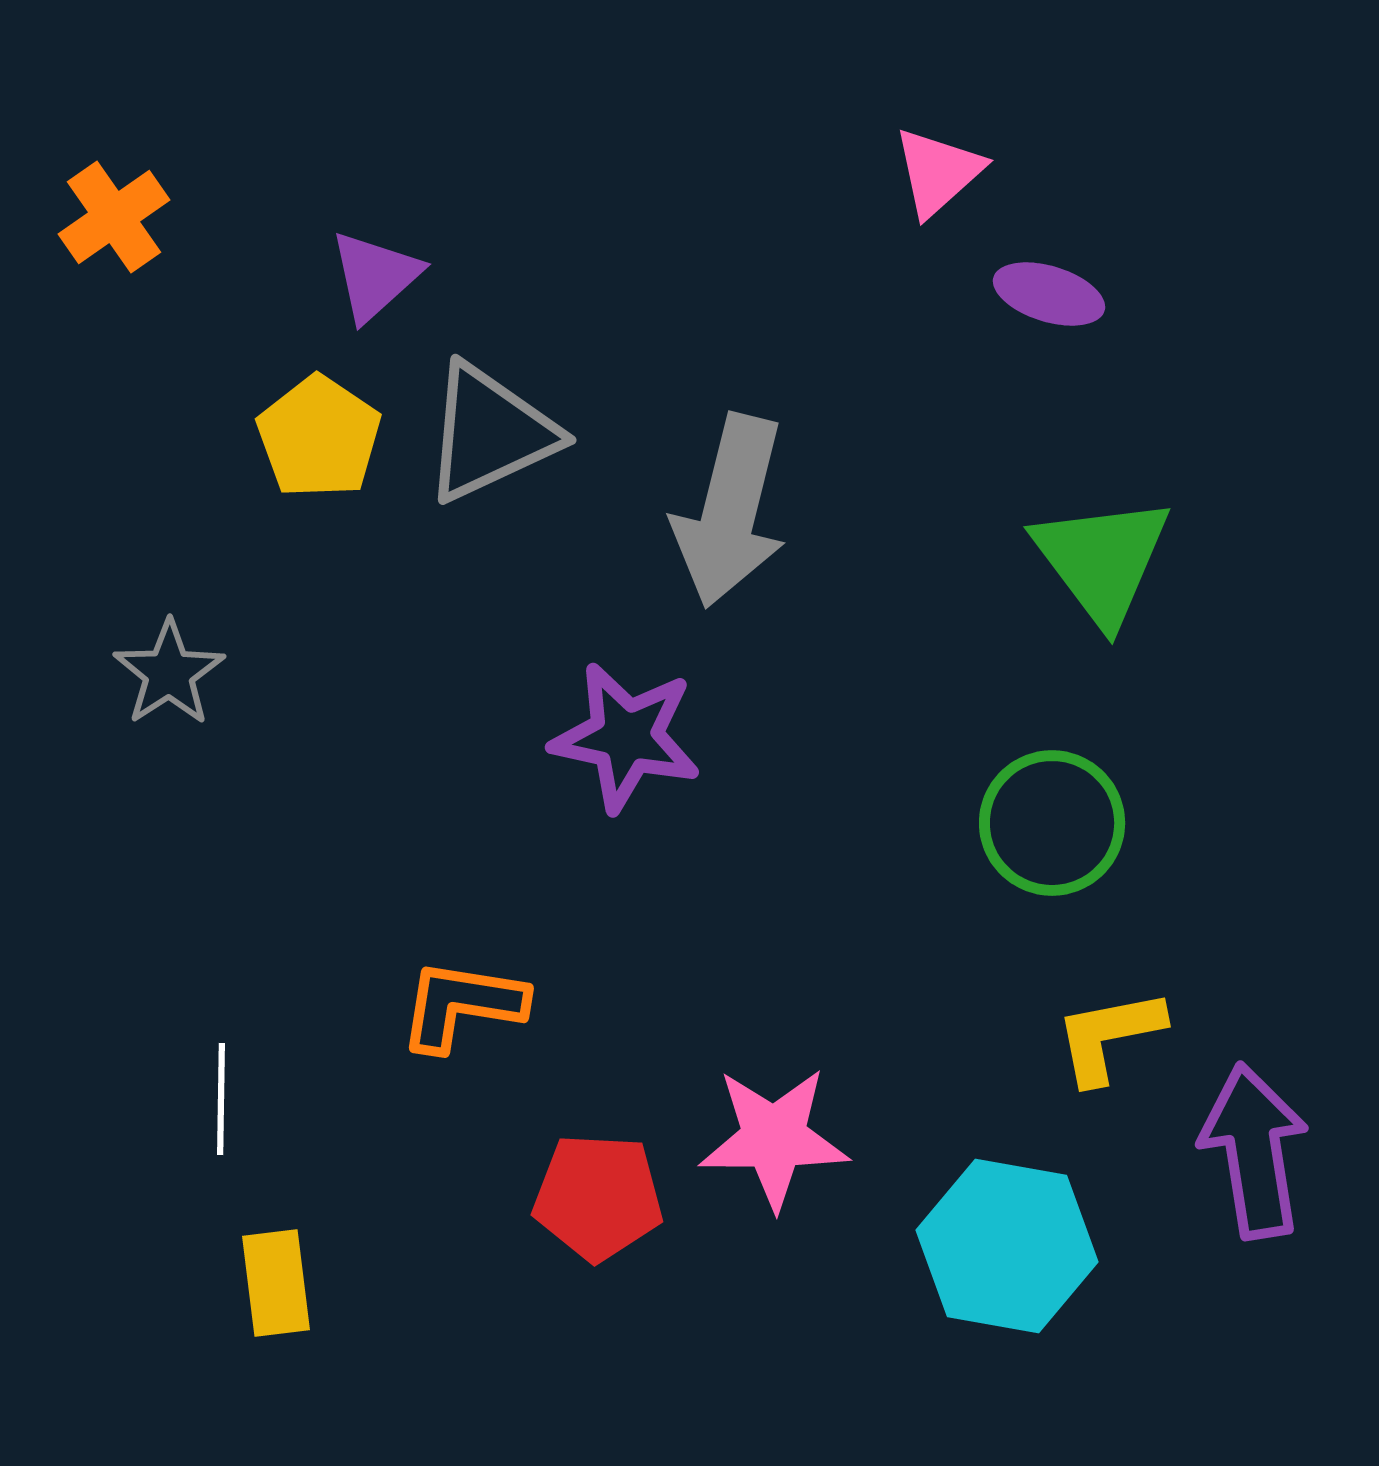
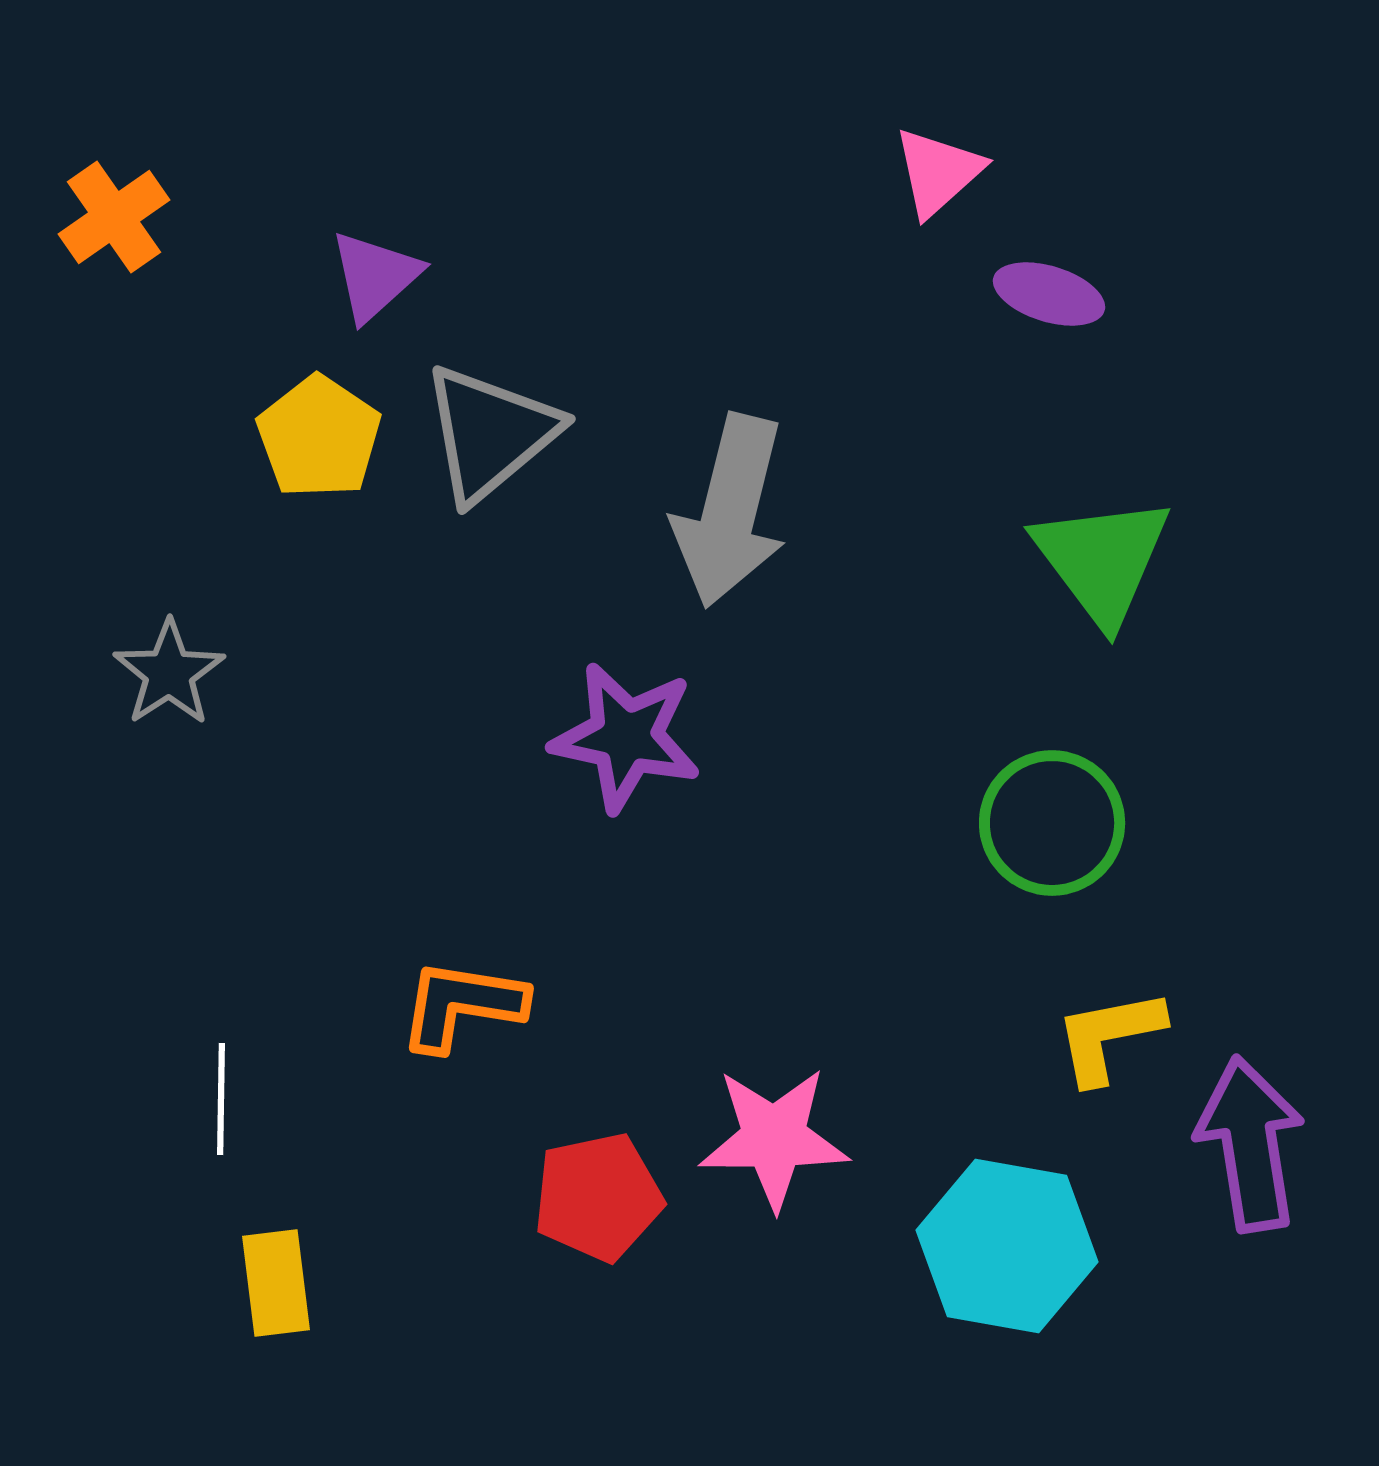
gray triangle: rotated 15 degrees counterclockwise
purple arrow: moved 4 px left, 7 px up
red pentagon: rotated 15 degrees counterclockwise
